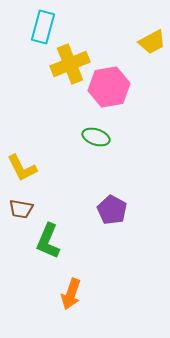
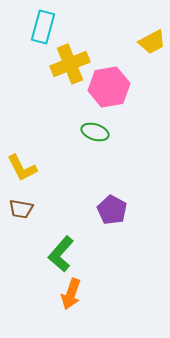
green ellipse: moved 1 px left, 5 px up
green L-shape: moved 13 px right, 13 px down; rotated 18 degrees clockwise
